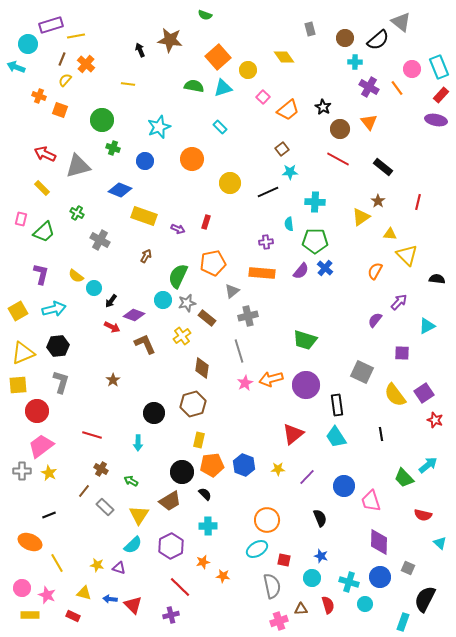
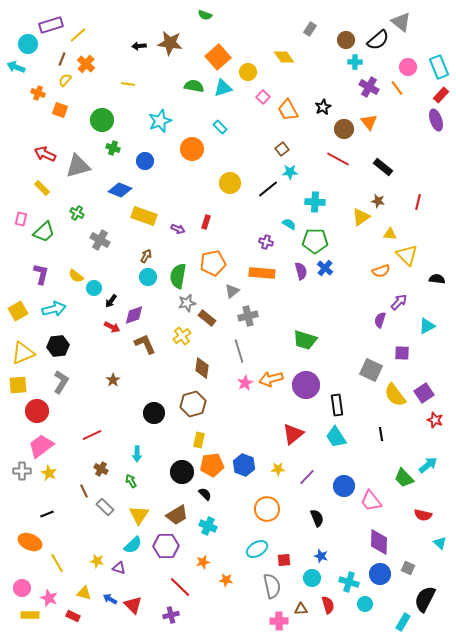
gray rectangle at (310, 29): rotated 48 degrees clockwise
yellow line at (76, 36): moved 2 px right, 1 px up; rotated 30 degrees counterclockwise
brown circle at (345, 38): moved 1 px right, 2 px down
brown star at (170, 40): moved 3 px down
black arrow at (140, 50): moved 1 px left, 4 px up; rotated 72 degrees counterclockwise
pink circle at (412, 69): moved 4 px left, 2 px up
yellow circle at (248, 70): moved 2 px down
orange cross at (39, 96): moved 1 px left, 3 px up
black star at (323, 107): rotated 14 degrees clockwise
orange trapezoid at (288, 110): rotated 100 degrees clockwise
purple ellipse at (436, 120): rotated 60 degrees clockwise
cyan star at (159, 127): moved 1 px right, 6 px up
brown circle at (340, 129): moved 4 px right
orange circle at (192, 159): moved 10 px up
black line at (268, 192): moved 3 px up; rotated 15 degrees counterclockwise
brown star at (378, 201): rotated 24 degrees counterclockwise
cyan semicircle at (289, 224): rotated 128 degrees clockwise
purple cross at (266, 242): rotated 24 degrees clockwise
purple semicircle at (301, 271): rotated 54 degrees counterclockwise
orange semicircle at (375, 271): moved 6 px right; rotated 138 degrees counterclockwise
green semicircle at (178, 276): rotated 15 degrees counterclockwise
cyan circle at (163, 300): moved 15 px left, 23 px up
purple diamond at (134, 315): rotated 40 degrees counterclockwise
purple semicircle at (375, 320): moved 5 px right; rotated 21 degrees counterclockwise
gray square at (362, 372): moved 9 px right, 2 px up
gray L-shape at (61, 382): rotated 15 degrees clockwise
red line at (92, 435): rotated 42 degrees counterclockwise
cyan arrow at (138, 443): moved 1 px left, 11 px down
green arrow at (131, 481): rotated 32 degrees clockwise
brown line at (84, 491): rotated 64 degrees counterclockwise
brown trapezoid at (170, 501): moved 7 px right, 14 px down
pink trapezoid at (371, 501): rotated 20 degrees counterclockwise
black line at (49, 515): moved 2 px left, 1 px up
black semicircle at (320, 518): moved 3 px left
orange circle at (267, 520): moved 11 px up
cyan cross at (208, 526): rotated 24 degrees clockwise
purple hexagon at (171, 546): moved 5 px left; rotated 25 degrees clockwise
red square at (284, 560): rotated 16 degrees counterclockwise
yellow star at (97, 565): moved 4 px up
orange star at (223, 576): moved 3 px right, 4 px down
blue circle at (380, 577): moved 3 px up
pink star at (47, 595): moved 2 px right, 3 px down
blue arrow at (110, 599): rotated 24 degrees clockwise
pink cross at (279, 621): rotated 18 degrees clockwise
cyan rectangle at (403, 622): rotated 12 degrees clockwise
